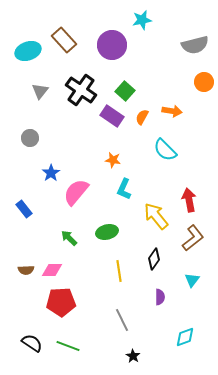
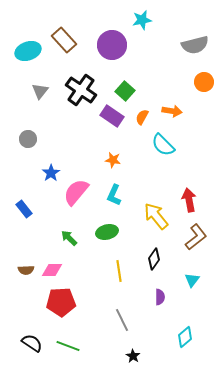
gray circle: moved 2 px left, 1 px down
cyan semicircle: moved 2 px left, 5 px up
cyan L-shape: moved 10 px left, 6 px down
brown L-shape: moved 3 px right, 1 px up
cyan diamond: rotated 20 degrees counterclockwise
